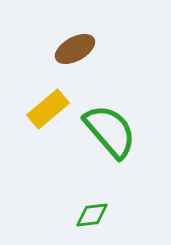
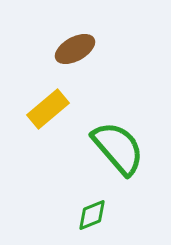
green semicircle: moved 8 px right, 17 px down
green diamond: rotated 16 degrees counterclockwise
